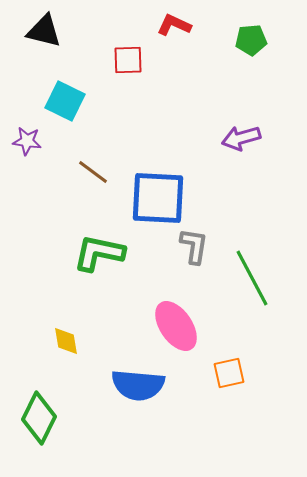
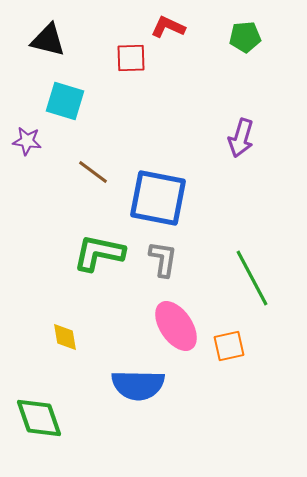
red L-shape: moved 6 px left, 2 px down
black triangle: moved 4 px right, 9 px down
green pentagon: moved 6 px left, 3 px up
red square: moved 3 px right, 2 px up
cyan square: rotated 9 degrees counterclockwise
purple arrow: rotated 57 degrees counterclockwise
blue square: rotated 8 degrees clockwise
gray L-shape: moved 31 px left, 13 px down
yellow diamond: moved 1 px left, 4 px up
orange square: moved 27 px up
blue semicircle: rotated 4 degrees counterclockwise
green diamond: rotated 45 degrees counterclockwise
